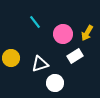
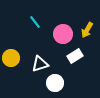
yellow arrow: moved 3 px up
